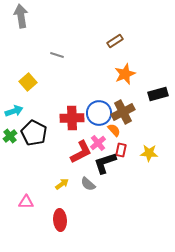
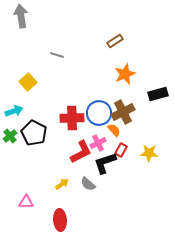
pink cross: rotated 14 degrees clockwise
red rectangle: rotated 16 degrees clockwise
